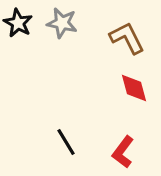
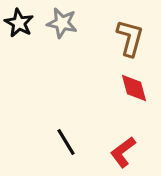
black star: moved 1 px right
brown L-shape: moved 3 px right; rotated 42 degrees clockwise
red L-shape: rotated 16 degrees clockwise
